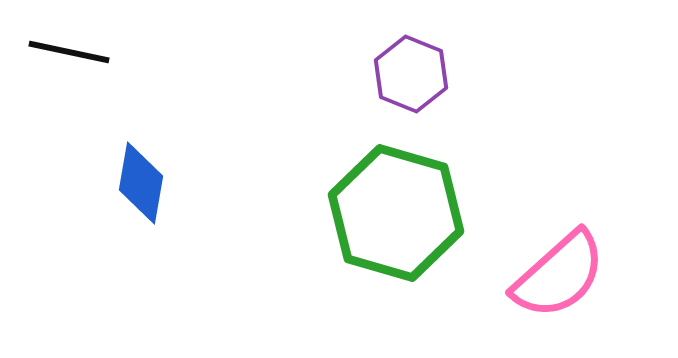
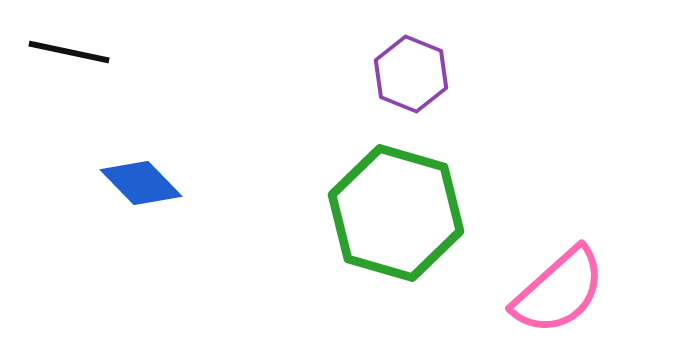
blue diamond: rotated 54 degrees counterclockwise
pink semicircle: moved 16 px down
